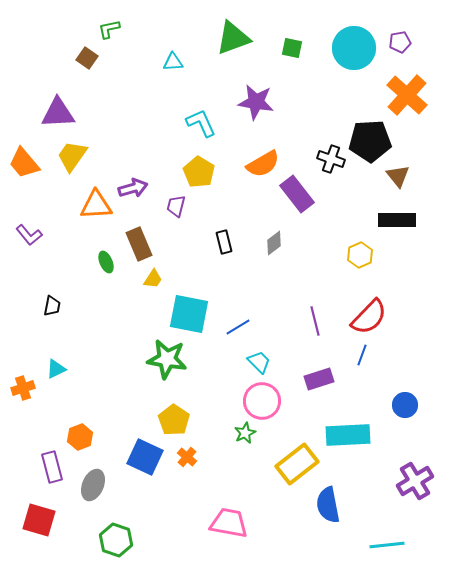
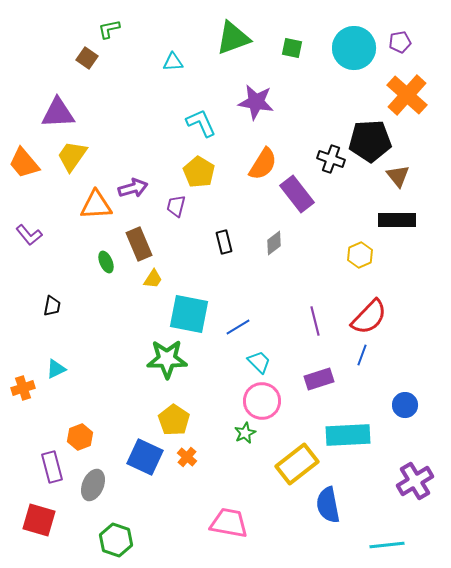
orange semicircle at (263, 164): rotated 28 degrees counterclockwise
green star at (167, 359): rotated 9 degrees counterclockwise
